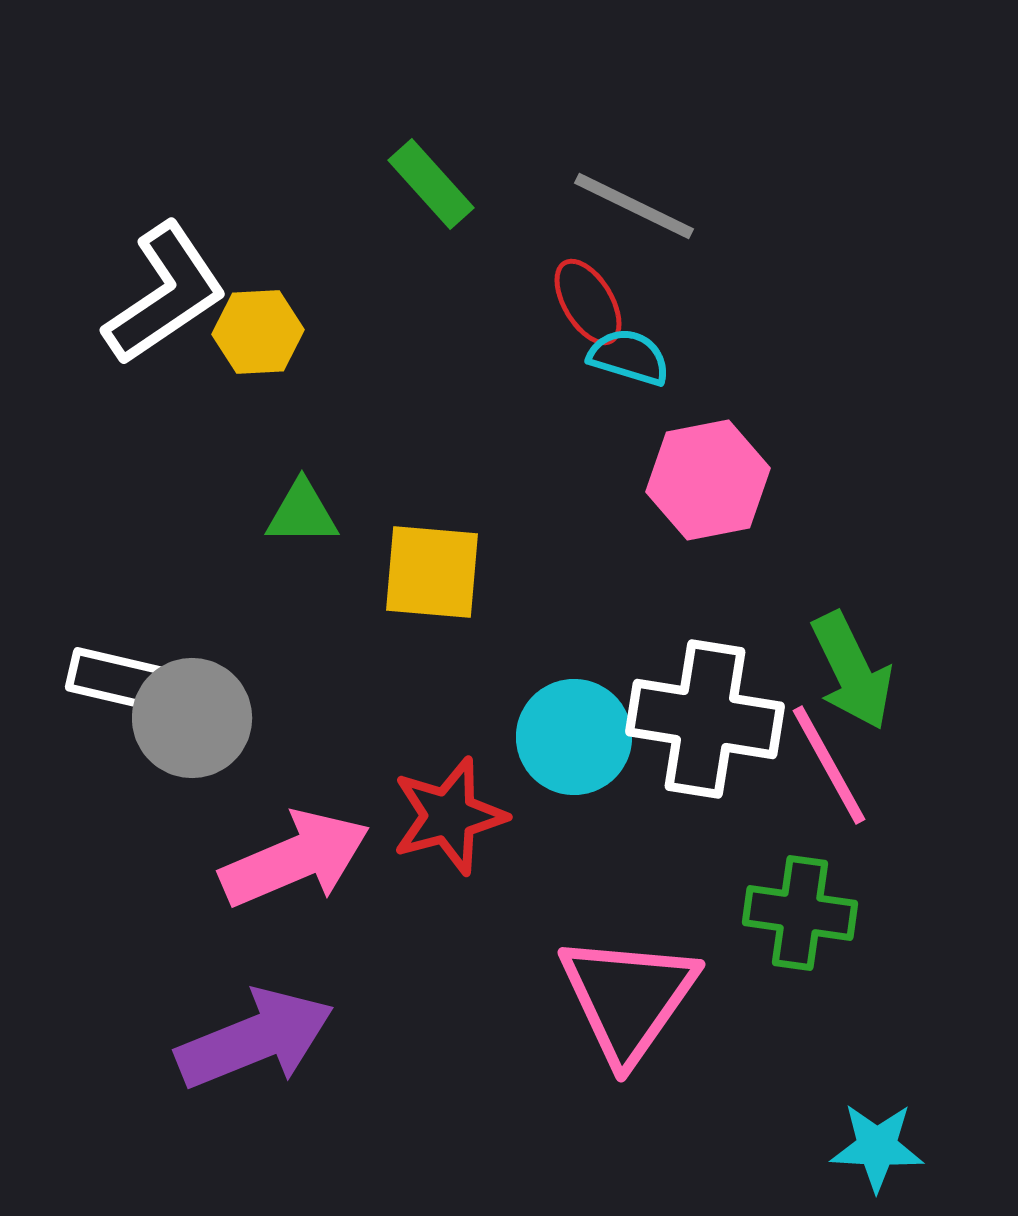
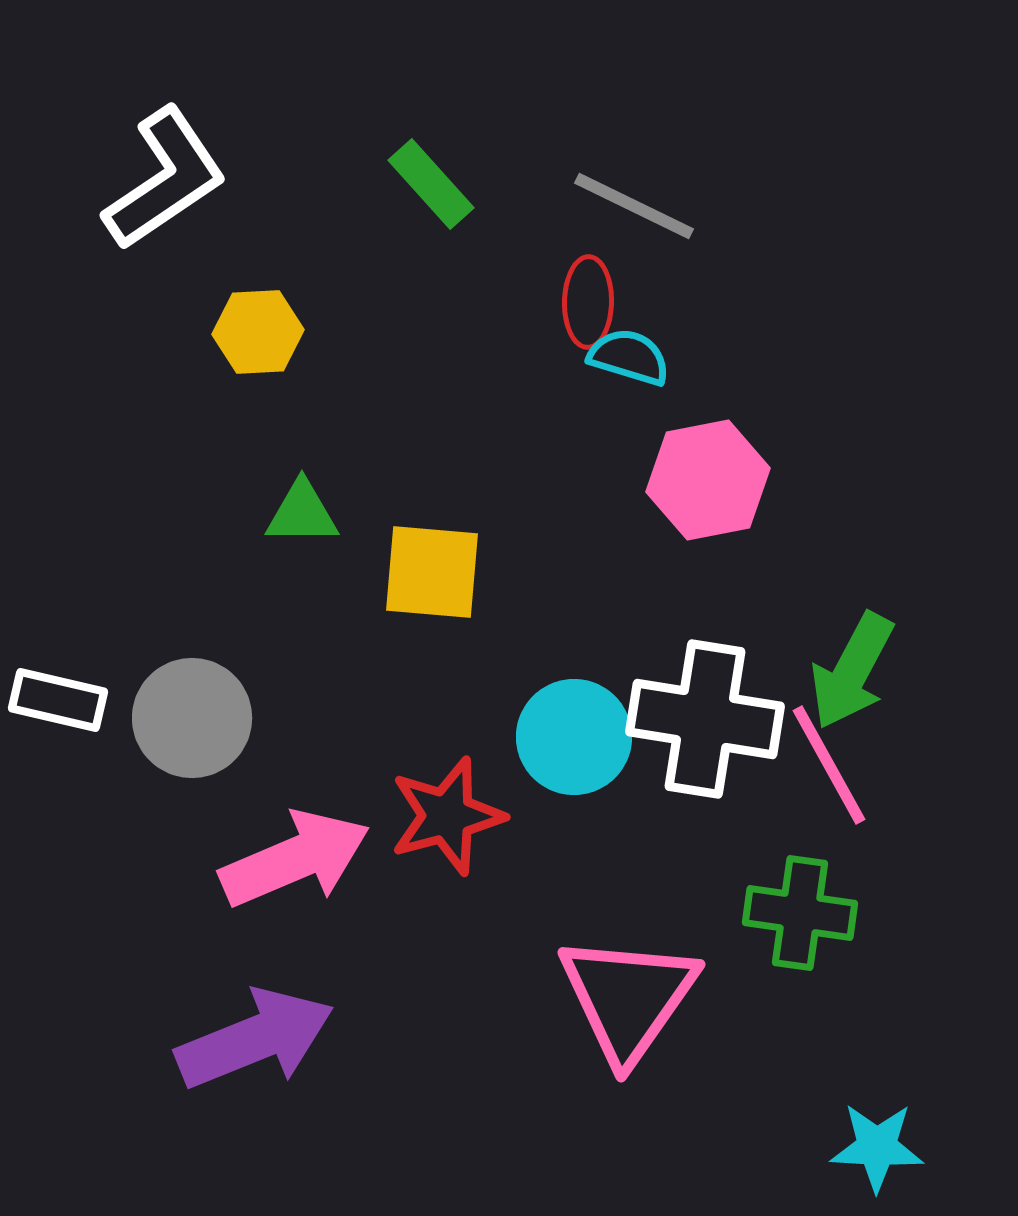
white L-shape: moved 115 px up
red ellipse: rotated 32 degrees clockwise
green arrow: rotated 54 degrees clockwise
white rectangle: moved 57 px left, 21 px down
red star: moved 2 px left
